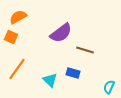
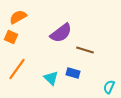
cyan triangle: moved 1 px right, 2 px up
